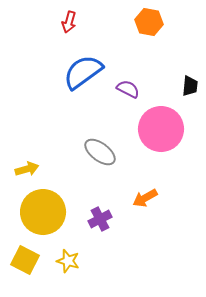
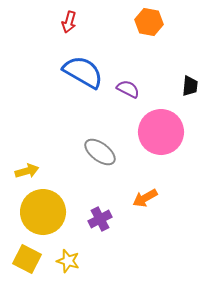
blue semicircle: rotated 66 degrees clockwise
pink circle: moved 3 px down
yellow arrow: moved 2 px down
yellow square: moved 2 px right, 1 px up
